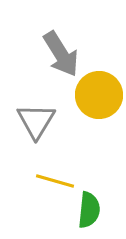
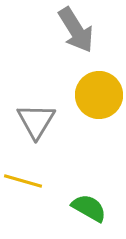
gray arrow: moved 15 px right, 24 px up
yellow line: moved 32 px left
green semicircle: moved 2 px up; rotated 66 degrees counterclockwise
